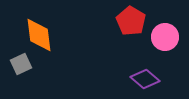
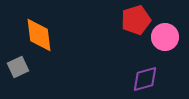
red pentagon: moved 5 px right, 1 px up; rotated 24 degrees clockwise
gray square: moved 3 px left, 3 px down
purple diamond: rotated 56 degrees counterclockwise
